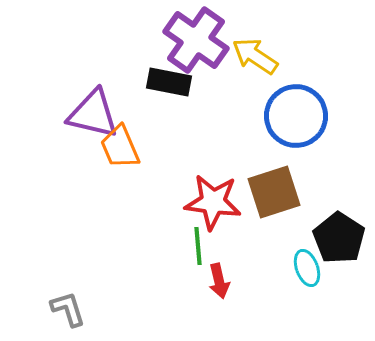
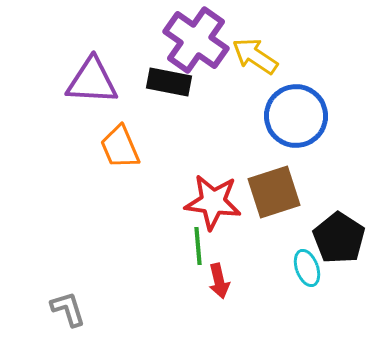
purple triangle: moved 1 px left, 33 px up; rotated 10 degrees counterclockwise
